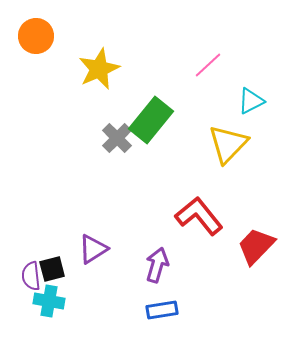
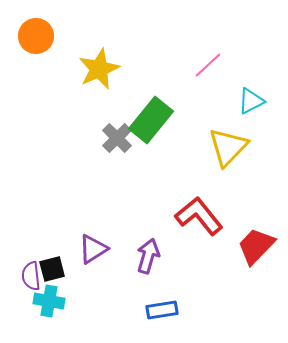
yellow triangle: moved 3 px down
purple arrow: moved 9 px left, 9 px up
